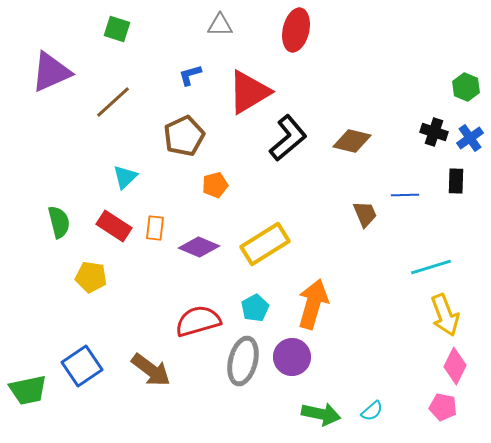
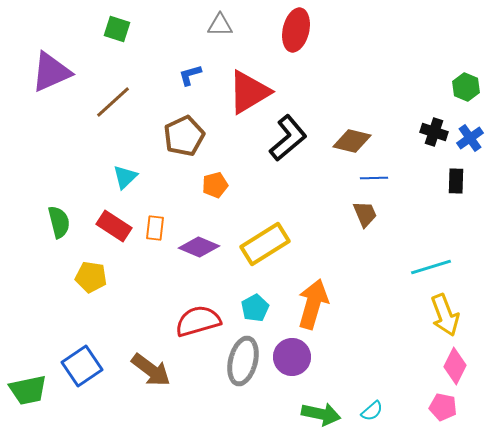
blue line: moved 31 px left, 17 px up
